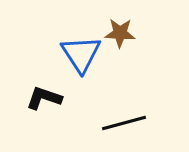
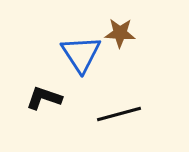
black line: moved 5 px left, 9 px up
